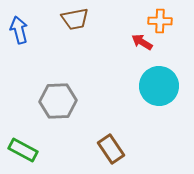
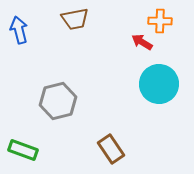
cyan circle: moved 2 px up
gray hexagon: rotated 12 degrees counterclockwise
green rectangle: rotated 8 degrees counterclockwise
